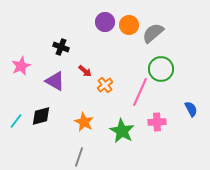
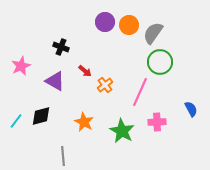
gray semicircle: rotated 15 degrees counterclockwise
green circle: moved 1 px left, 7 px up
gray line: moved 16 px left, 1 px up; rotated 24 degrees counterclockwise
